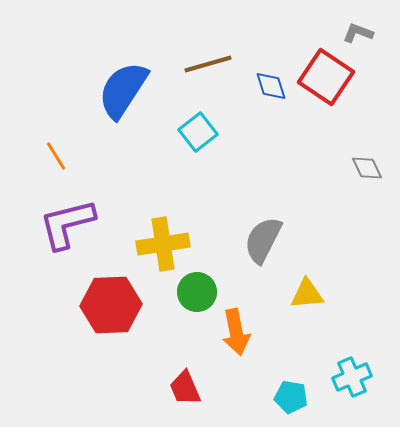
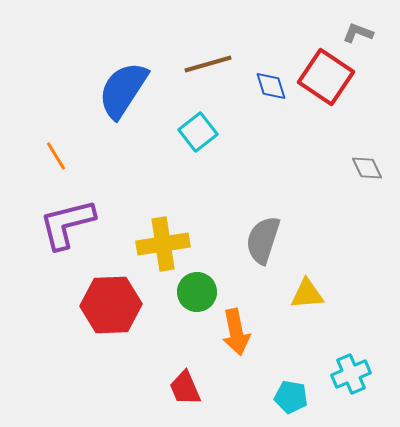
gray semicircle: rotated 9 degrees counterclockwise
cyan cross: moved 1 px left, 3 px up
